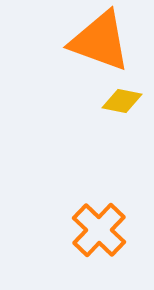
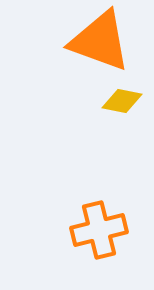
orange cross: rotated 32 degrees clockwise
